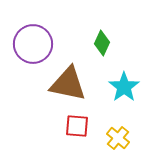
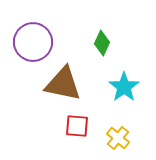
purple circle: moved 2 px up
brown triangle: moved 5 px left
